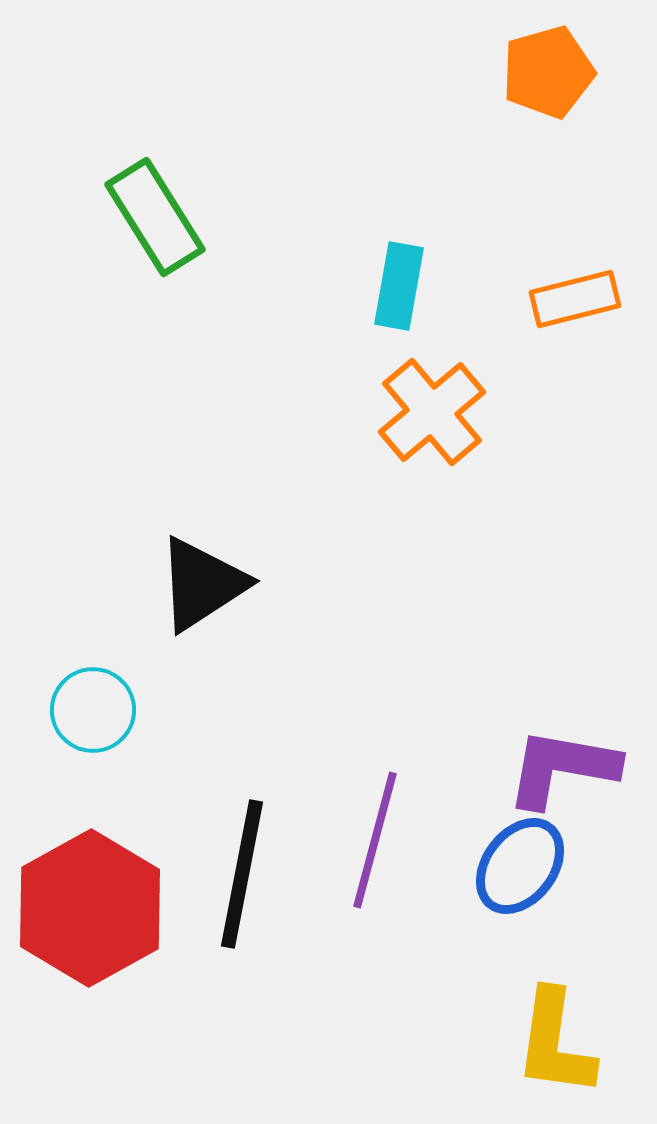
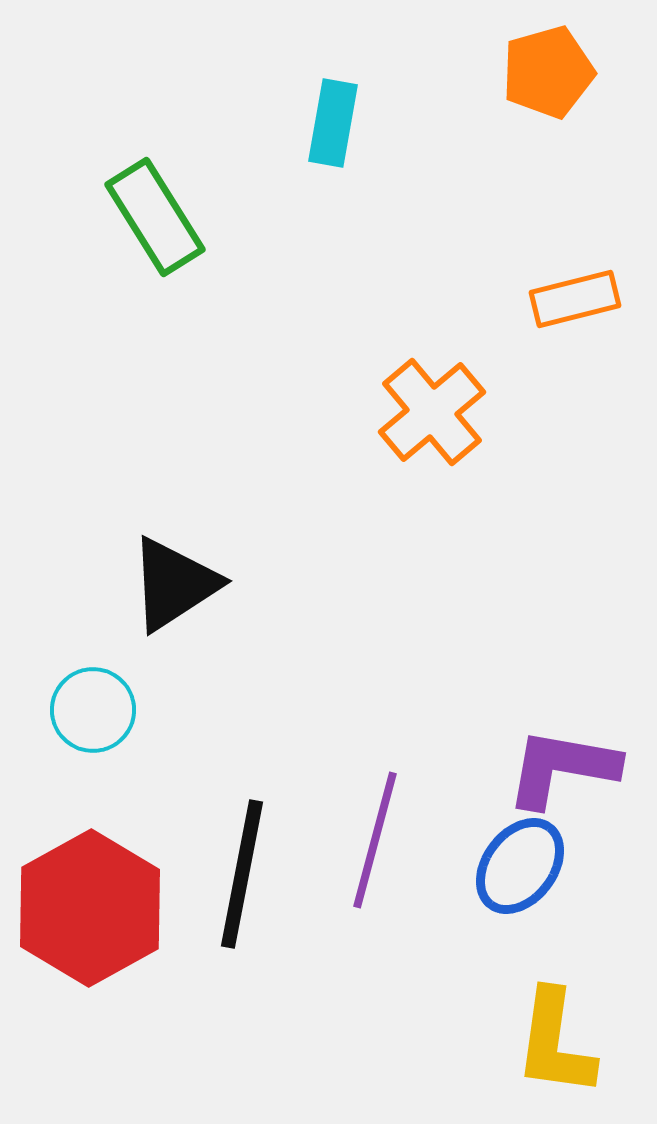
cyan rectangle: moved 66 px left, 163 px up
black triangle: moved 28 px left
